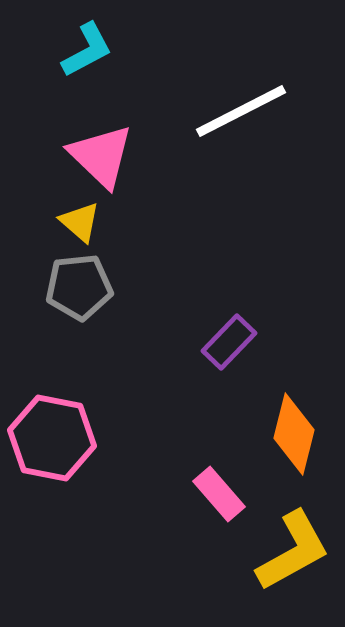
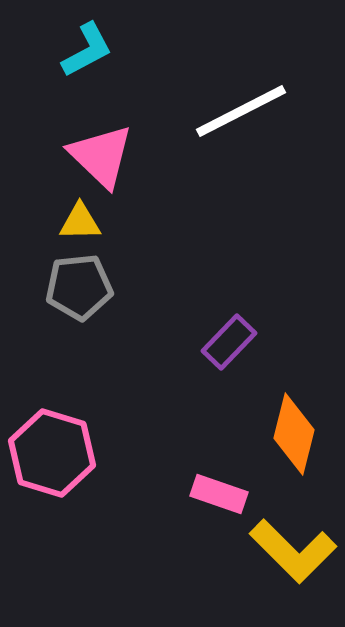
yellow triangle: rotated 42 degrees counterclockwise
pink hexagon: moved 15 px down; rotated 6 degrees clockwise
pink rectangle: rotated 30 degrees counterclockwise
yellow L-shape: rotated 74 degrees clockwise
